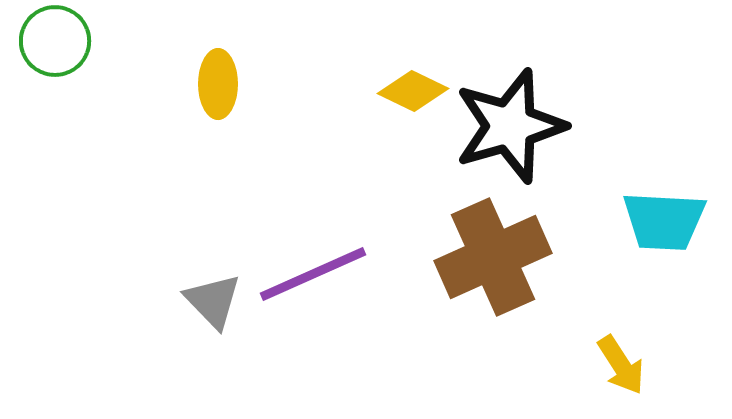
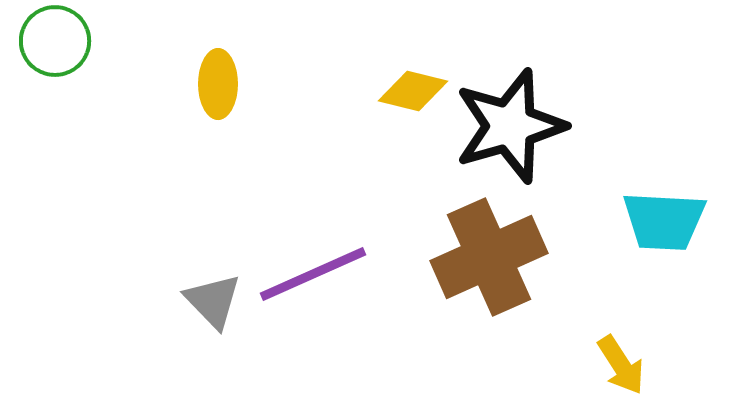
yellow diamond: rotated 12 degrees counterclockwise
brown cross: moved 4 px left
